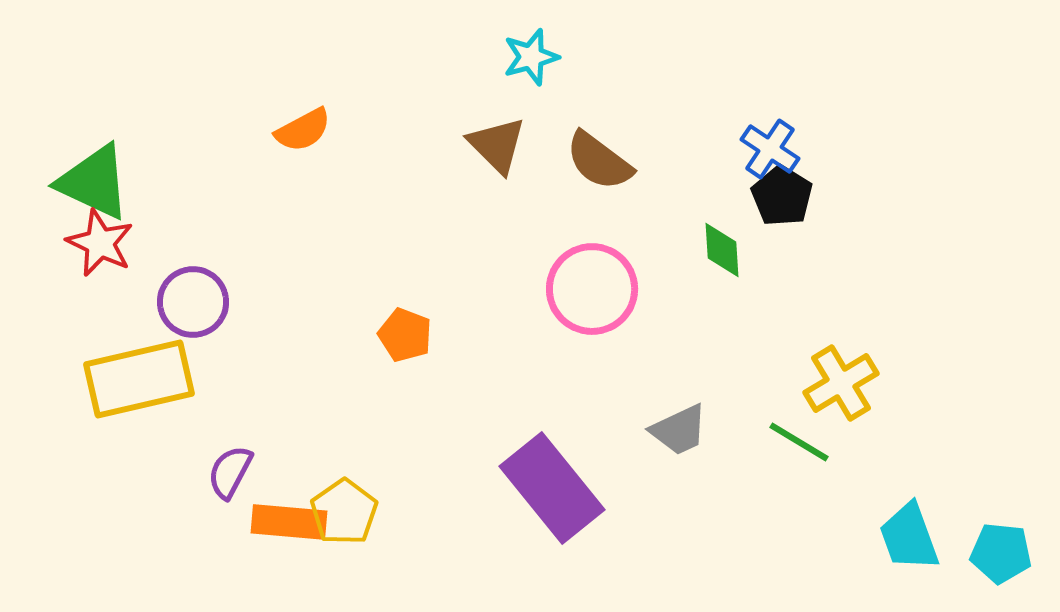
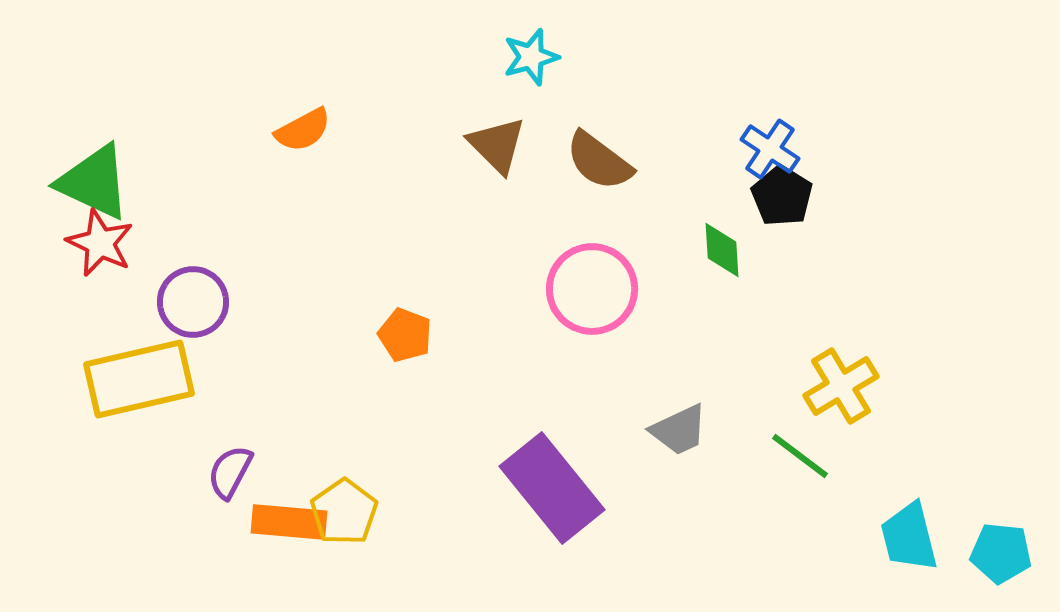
yellow cross: moved 3 px down
green line: moved 1 px right, 14 px down; rotated 6 degrees clockwise
cyan trapezoid: rotated 6 degrees clockwise
